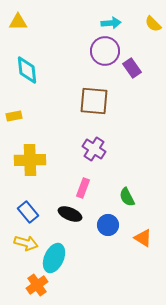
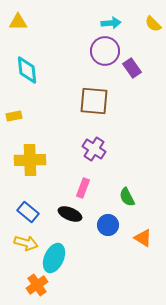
blue rectangle: rotated 10 degrees counterclockwise
